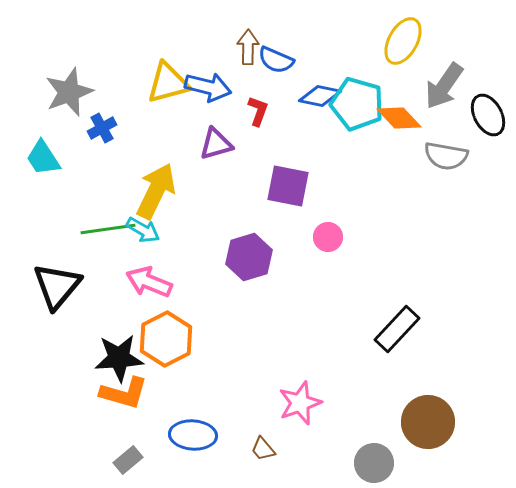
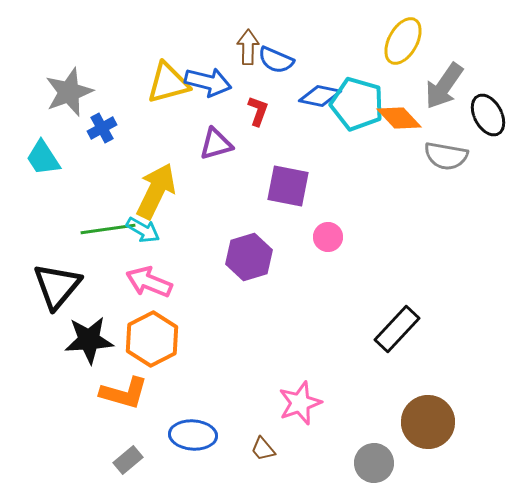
blue arrow: moved 5 px up
orange hexagon: moved 14 px left
black star: moved 30 px left, 18 px up
